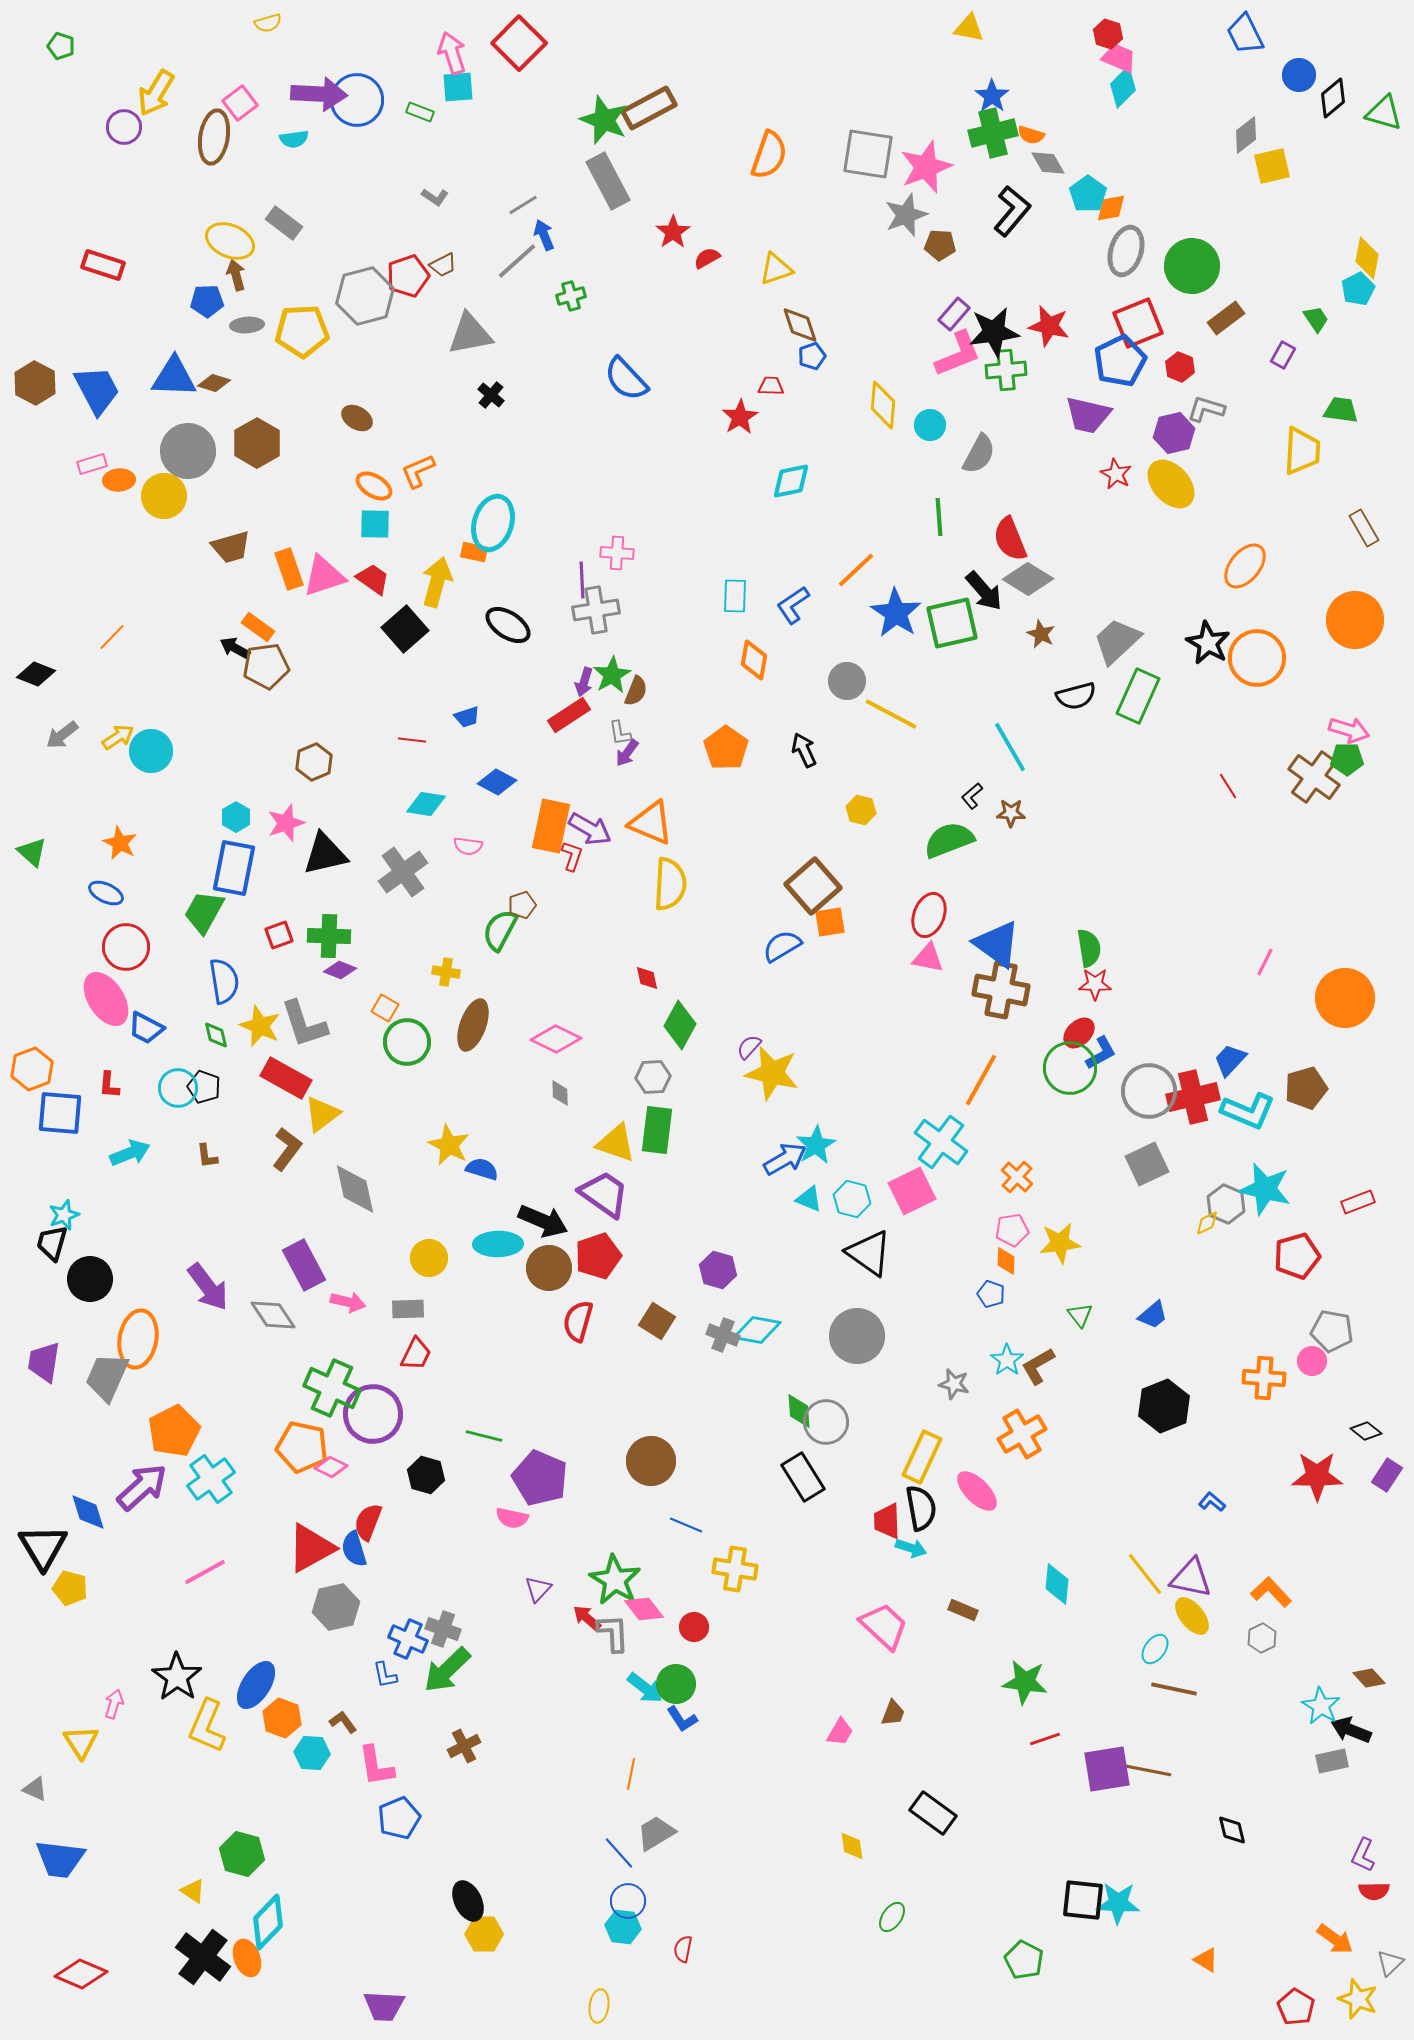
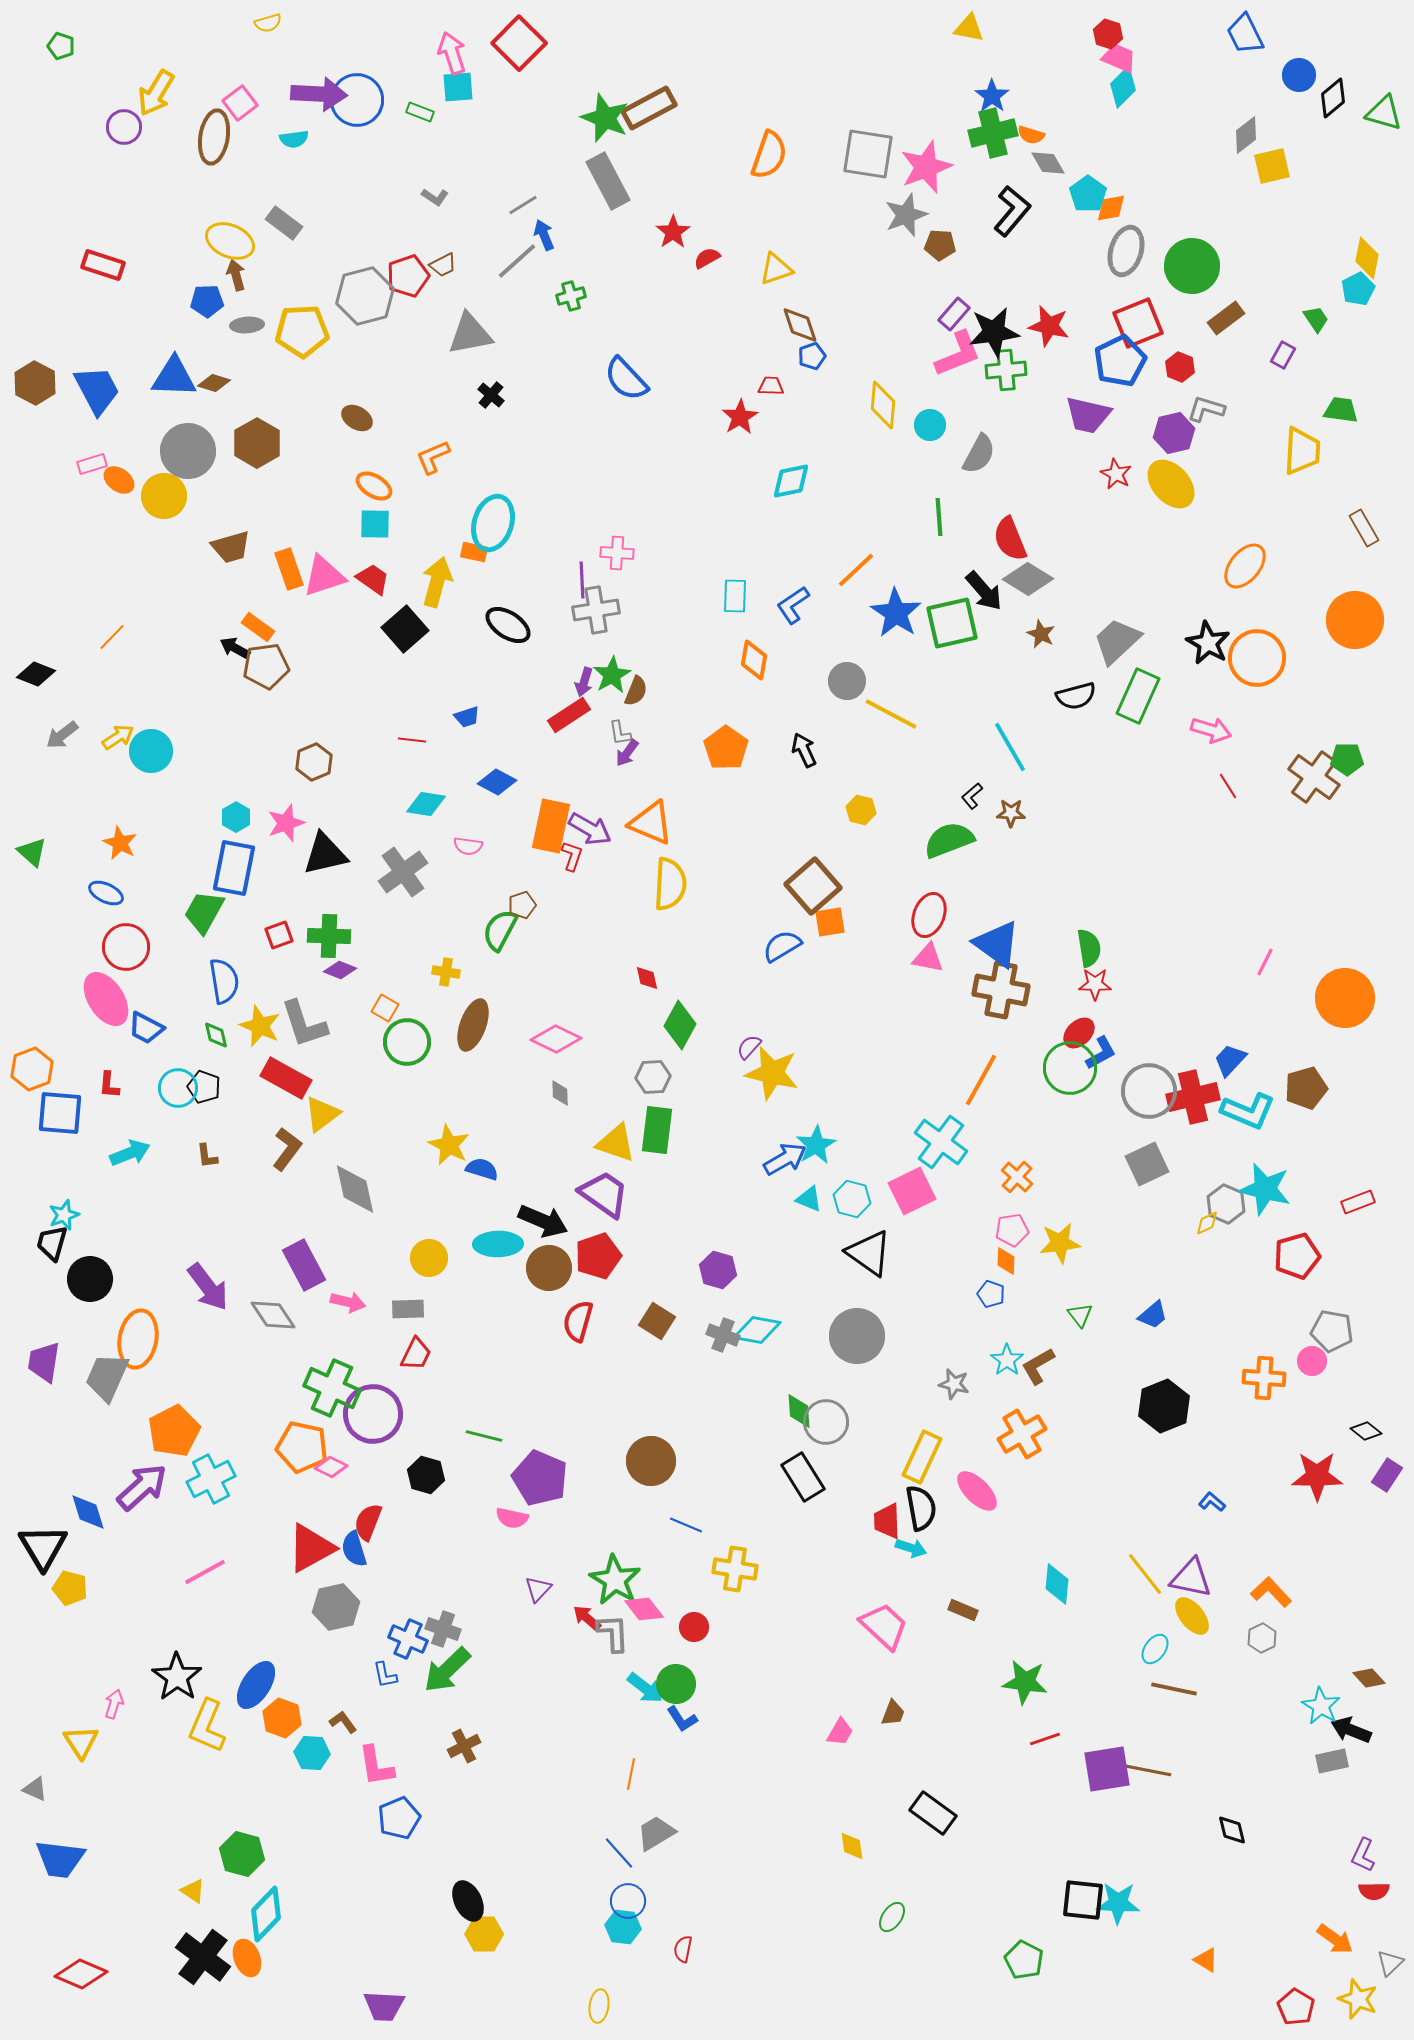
green star at (604, 120): moved 1 px right, 2 px up
orange L-shape at (418, 471): moved 15 px right, 14 px up
orange ellipse at (119, 480): rotated 40 degrees clockwise
pink arrow at (1349, 730): moved 138 px left
cyan cross at (211, 1479): rotated 9 degrees clockwise
cyan diamond at (268, 1922): moved 2 px left, 8 px up
